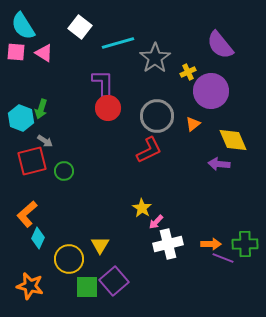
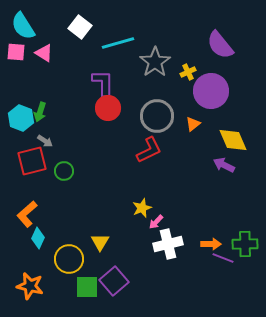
gray star: moved 4 px down
green arrow: moved 1 px left, 3 px down
purple arrow: moved 5 px right, 1 px down; rotated 20 degrees clockwise
yellow star: rotated 18 degrees clockwise
yellow triangle: moved 3 px up
